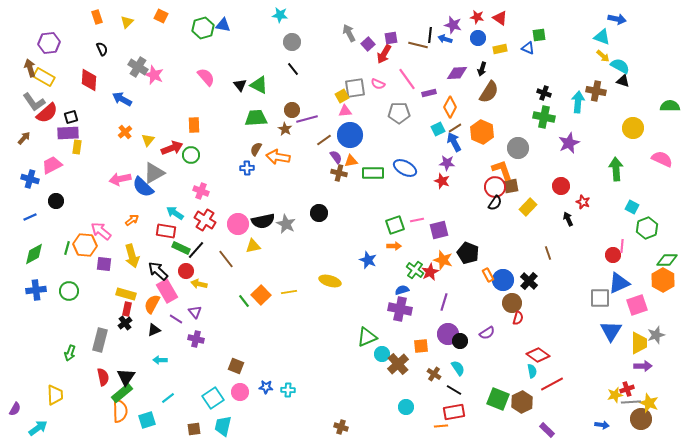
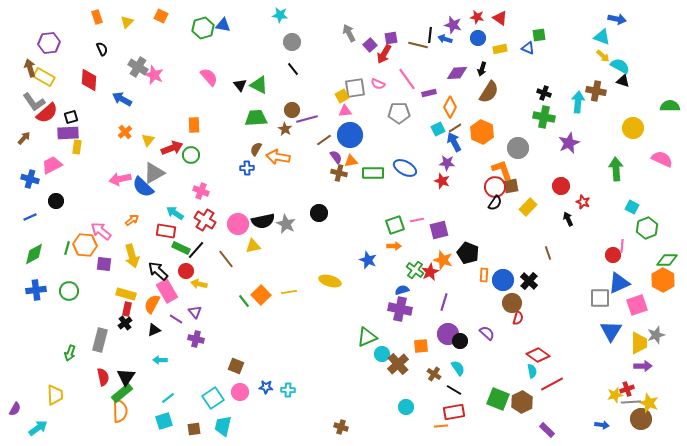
purple square at (368, 44): moved 2 px right, 1 px down
pink semicircle at (206, 77): moved 3 px right
orange rectangle at (488, 275): moved 4 px left; rotated 32 degrees clockwise
purple semicircle at (487, 333): rotated 105 degrees counterclockwise
cyan square at (147, 420): moved 17 px right, 1 px down
